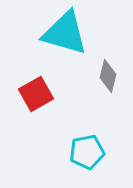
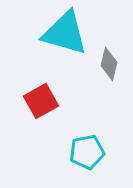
gray diamond: moved 1 px right, 12 px up
red square: moved 5 px right, 7 px down
